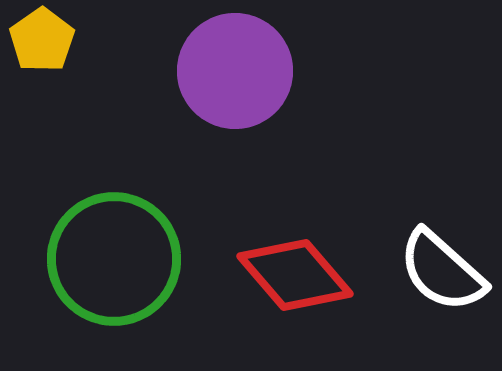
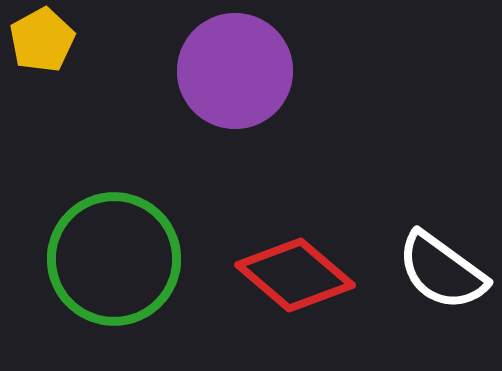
yellow pentagon: rotated 6 degrees clockwise
white semicircle: rotated 6 degrees counterclockwise
red diamond: rotated 9 degrees counterclockwise
